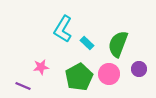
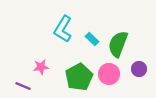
cyan rectangle: moved 5 px right, 4 px up
